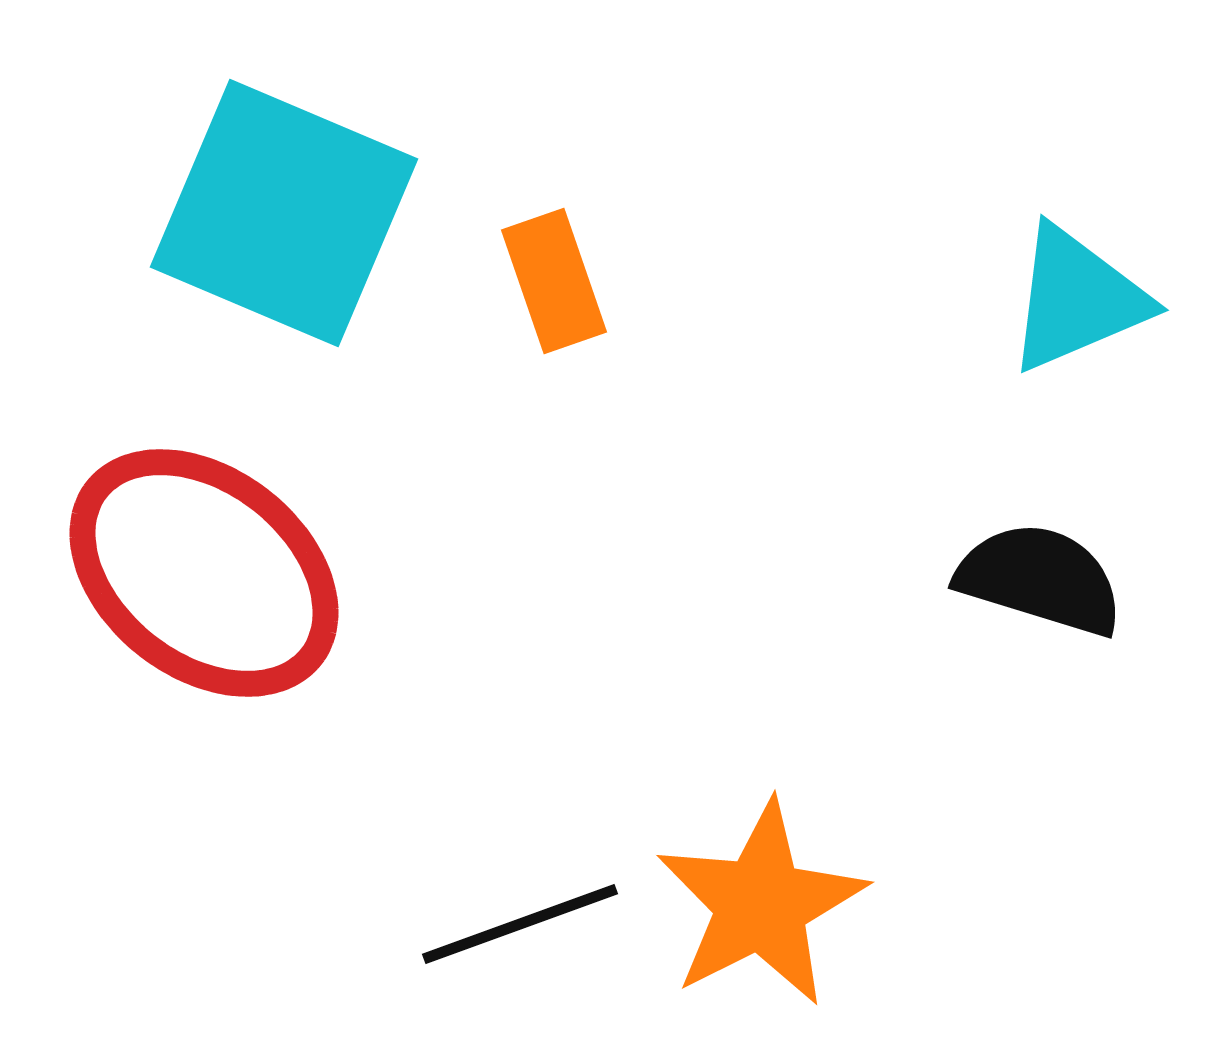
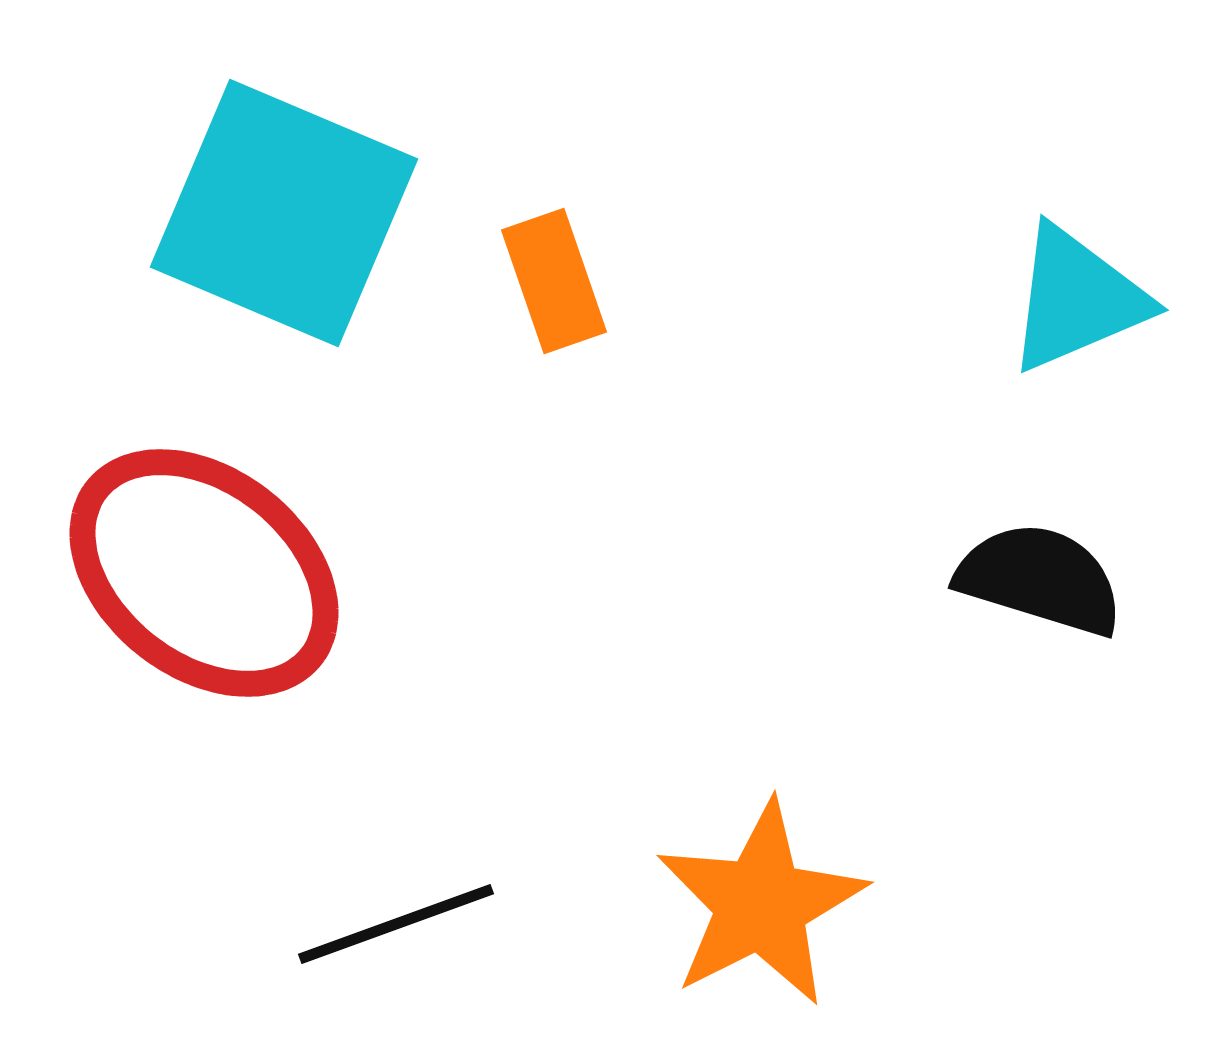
black line: moved 124 px left
